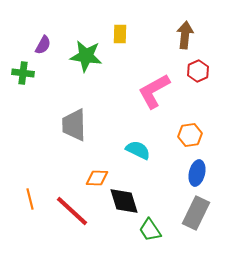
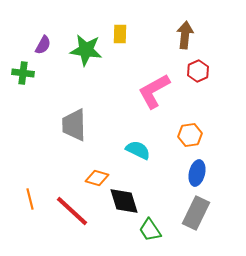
green star: moved 6 px up
orange diamond: rotated 15 degrees clockwise
